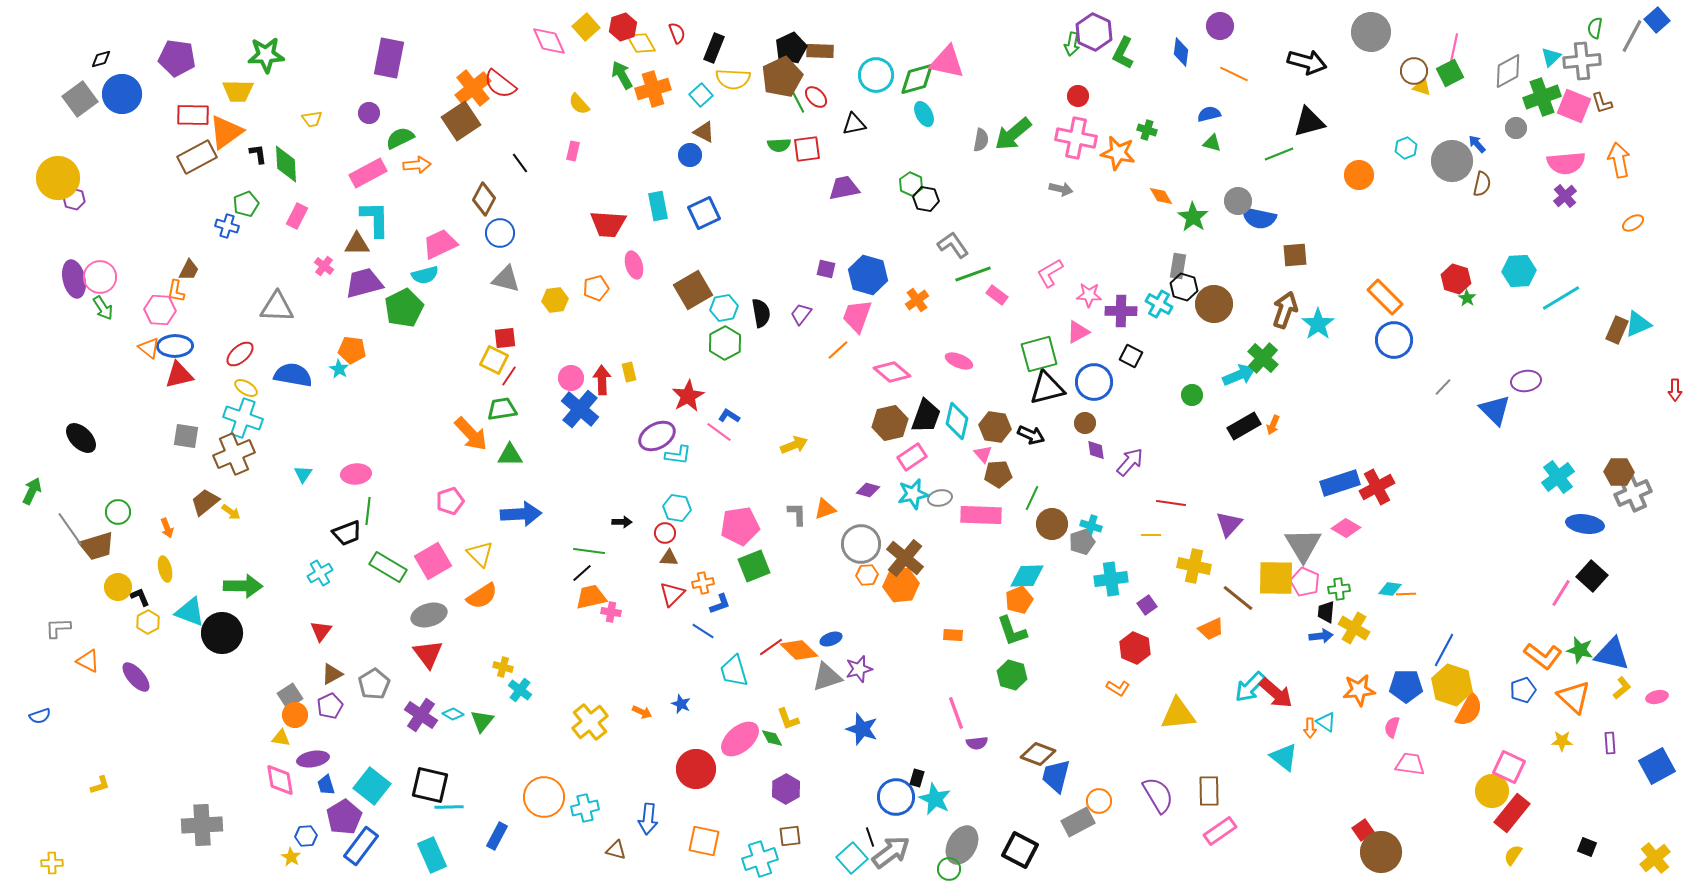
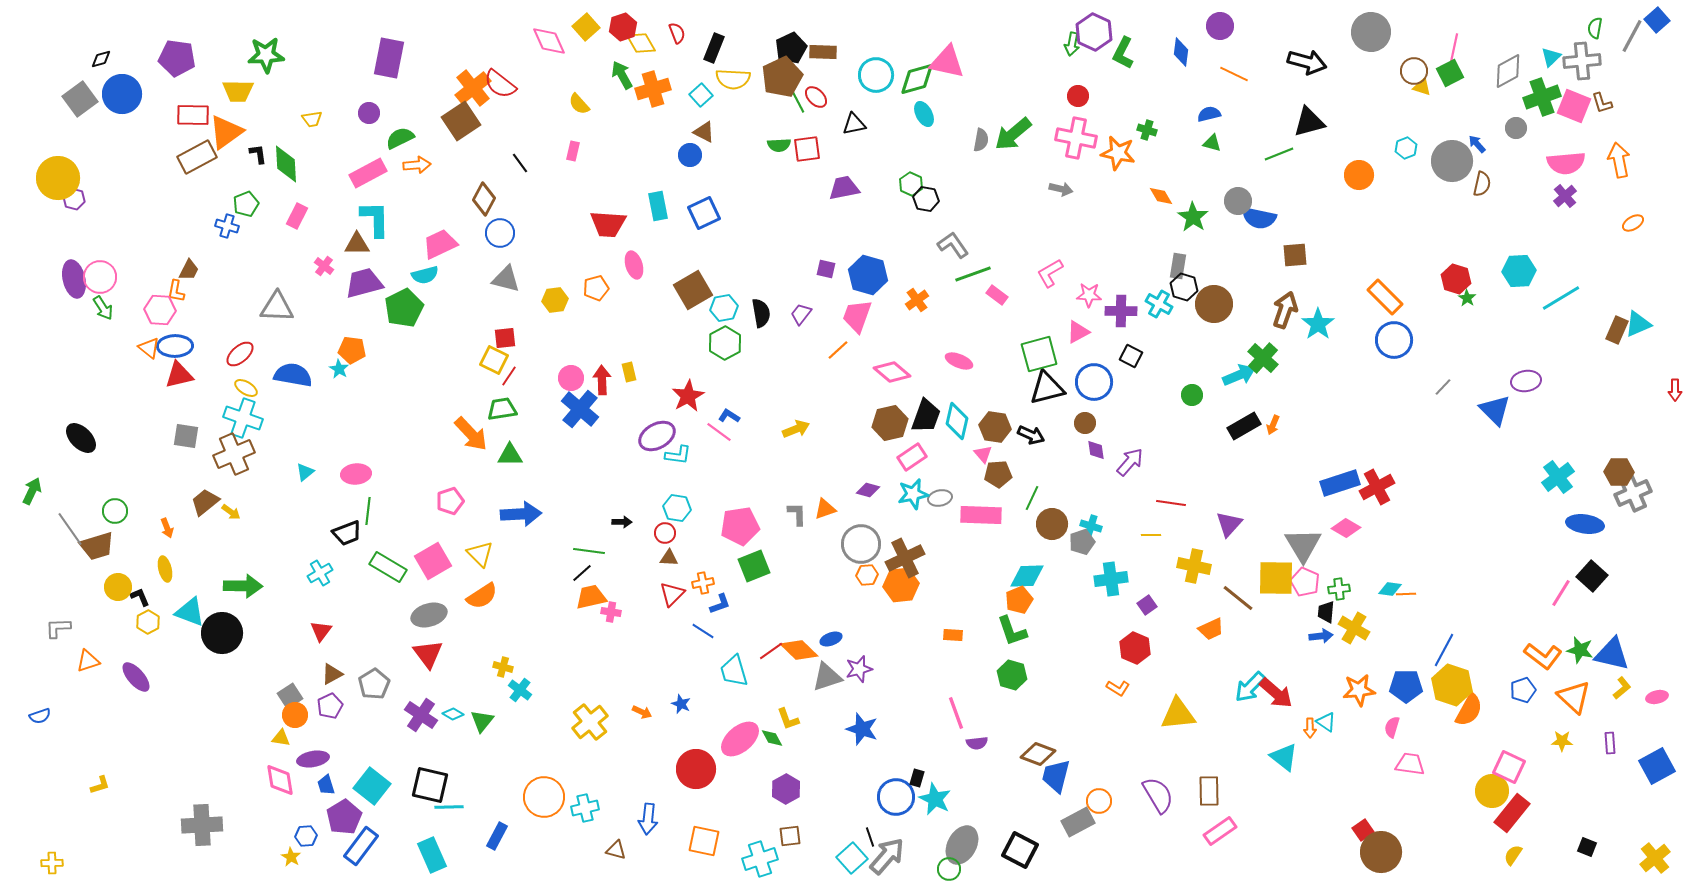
brown rectangle at (820, 51): moved 3 px right, 1 px down
yellow arrow at (794, 445): moved 2 px right, 16 px up
cyan triangle at (303, 474): moved 2 px right, 2 px up; rotated 18 degrees clockwise
green circle at (118, 512): moved 3 px left, 1 px up
brown cross at (905, 558): rotated 24 degrees clockwise
red line at (771, 647): moved 4 px down
orange triangle at (88, 661): rotated 45 degrees counterclockwise
gray arrow at (891, 852): moved 4 px left, 4 px down; rotated 12 degrees counterclockwise
